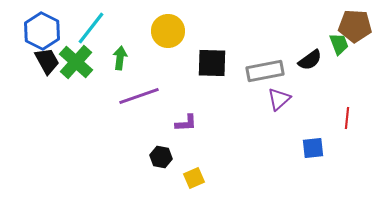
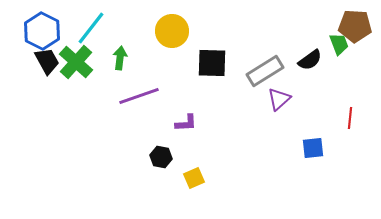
yellow circle: moved 4 px right
gray rectangle: rotated 21 degrees counterclockwise
red line: moved 3 px right
